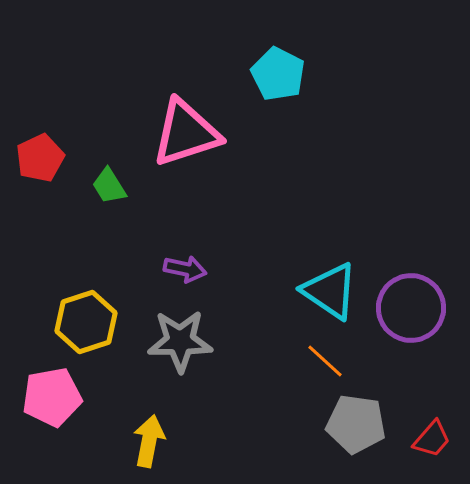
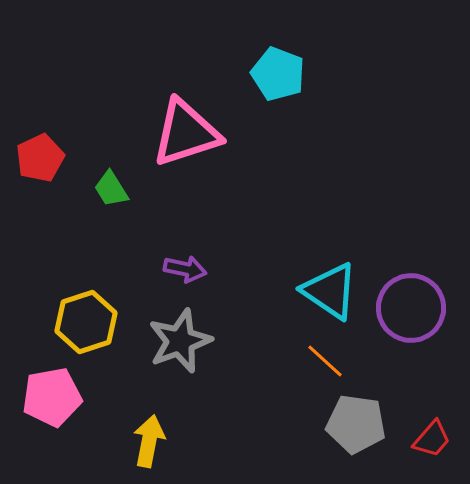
cyan pentagon: rotated 6 degrees counterclockwise
green trapezoid: moved 2 px right, 3 px down
gray star: rotated 20 degrees counterclockwise
